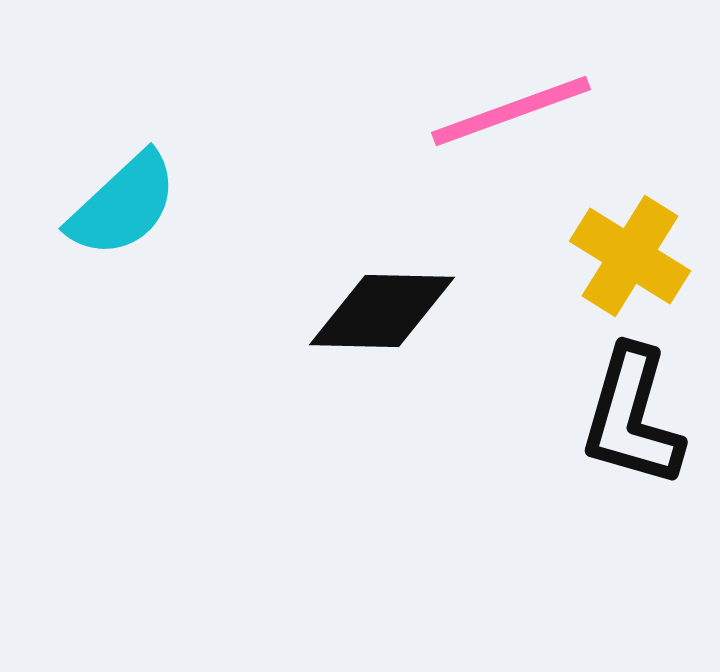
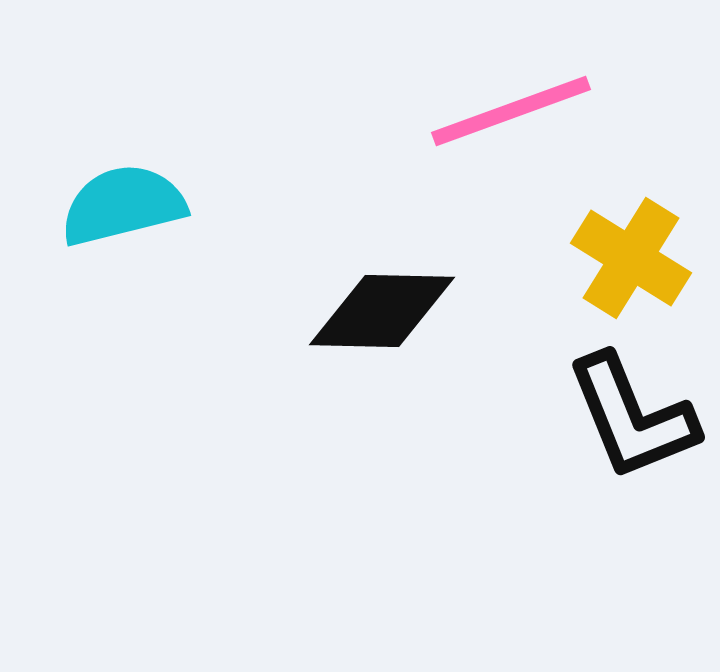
cyan semicircle: rotated 151 degrees counterclockwise
yellow cross: moved 1 px right, 2 px down
black L-shape: rotated 38 degrees counterclockwise
